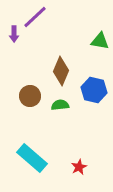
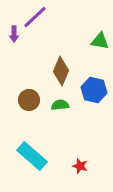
brown circle: moved 1 px left, 4 px down
cyan rectangle: moved 2 px up
red star: moved 1 px right, 1 px up; rotated 28 degrees counterclockwise
